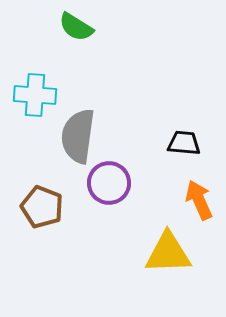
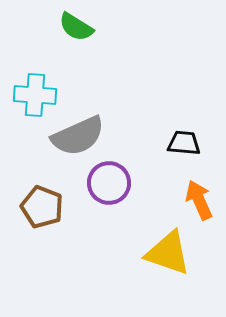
gray semicircle: rotated 122 degrees counterclockwise
yellow triangle: rotated 21 degrees clockwise
